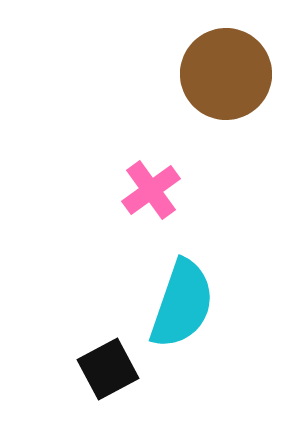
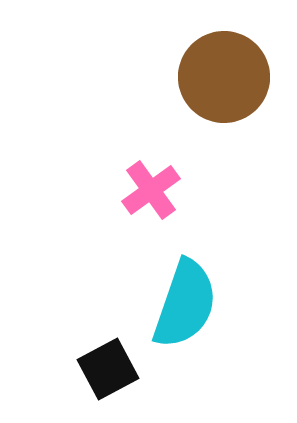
brown circle: moved 2 px left, 3 px down
cyan semicircle: moved 3 px right
